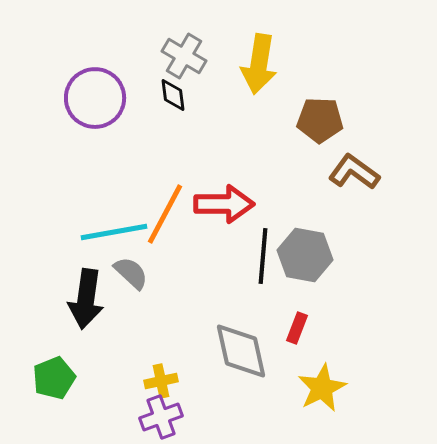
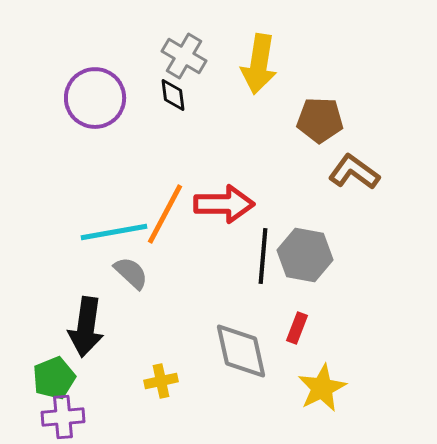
black arrow: moved 28 px down
purple cross: moved 98 px left; rotated 15 degrees clockwise
